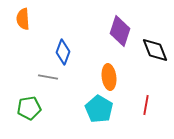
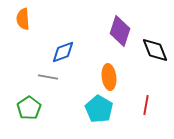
blue diamond: rotated 50 degrees clockwise
green pentagon: rotated 25 degrees counterclockwise
